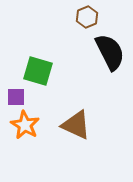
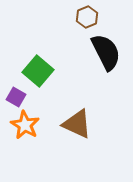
black semicircle: moved 4 px left
green square: rotated 24 degrees clockwise
purple square: rotated 30 degrees clockwise
brown triangle: moved 1 px right, 1 px up
